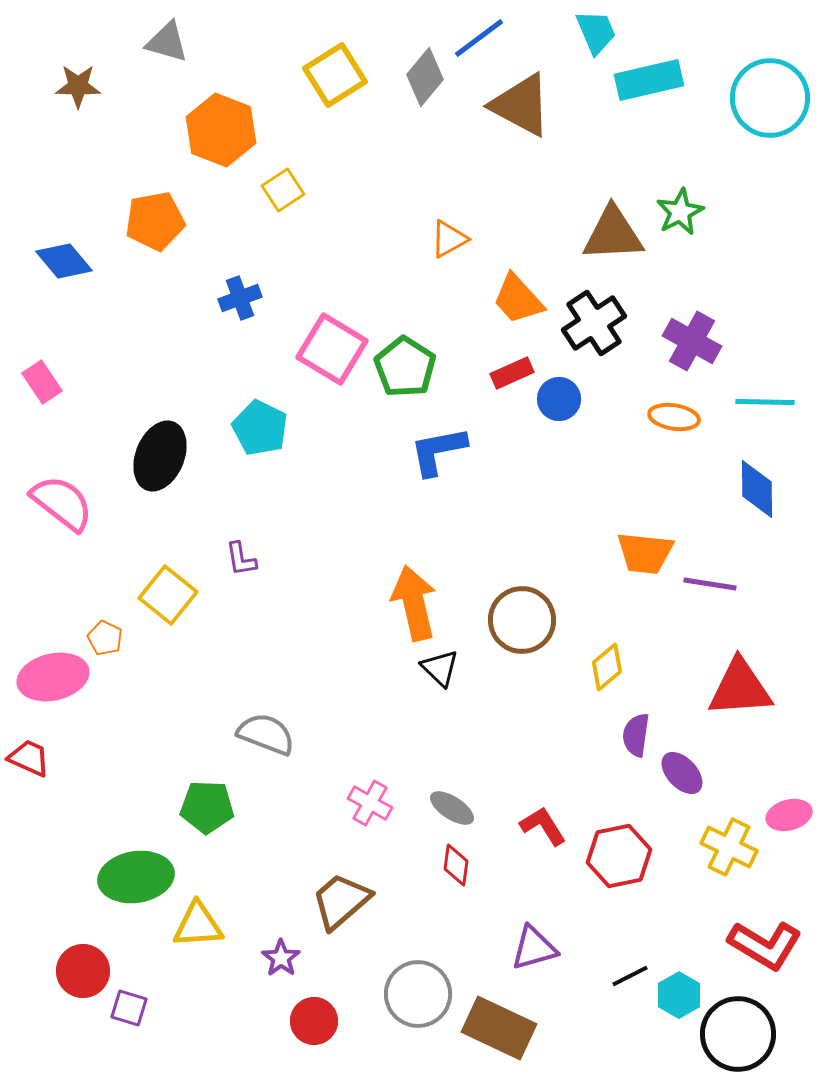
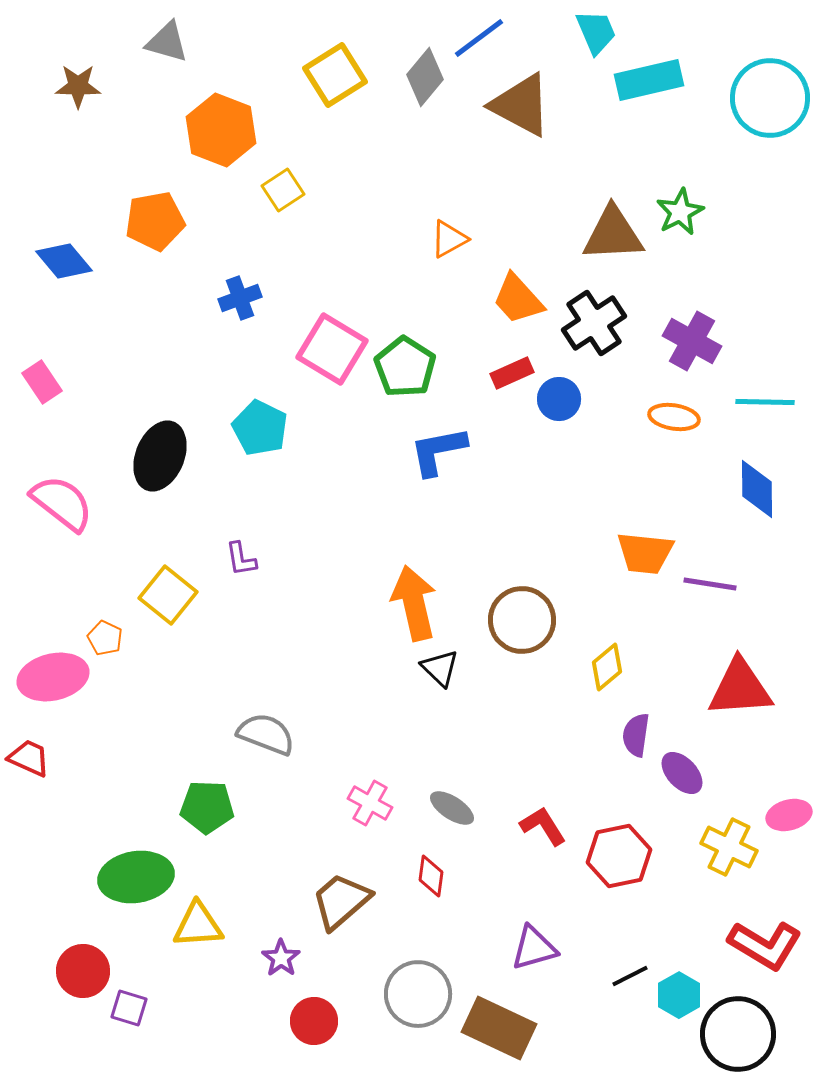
red diamond at (456, 865): moved 25 px left, 11 px down
